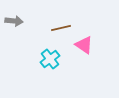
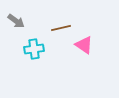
gray arrow: moved 2 px right; rotated 30 degrees clockwise
cyan cross: moved 16 px left, 10 px up; rotated 30 degrees clockwise
